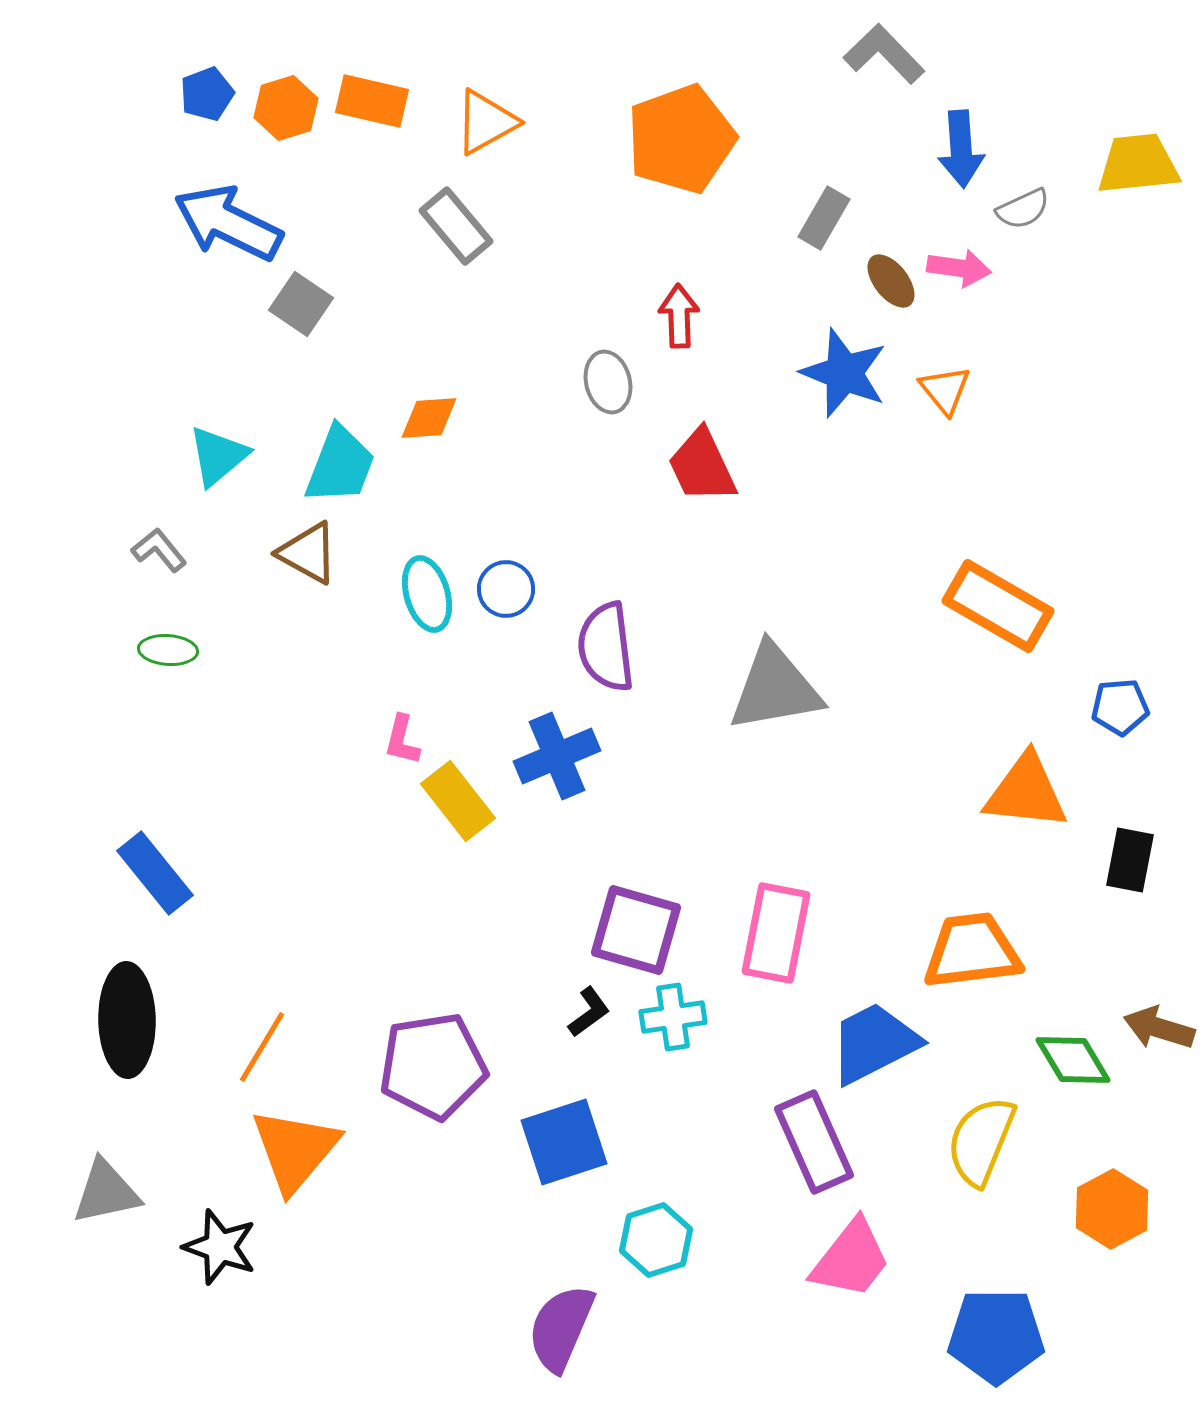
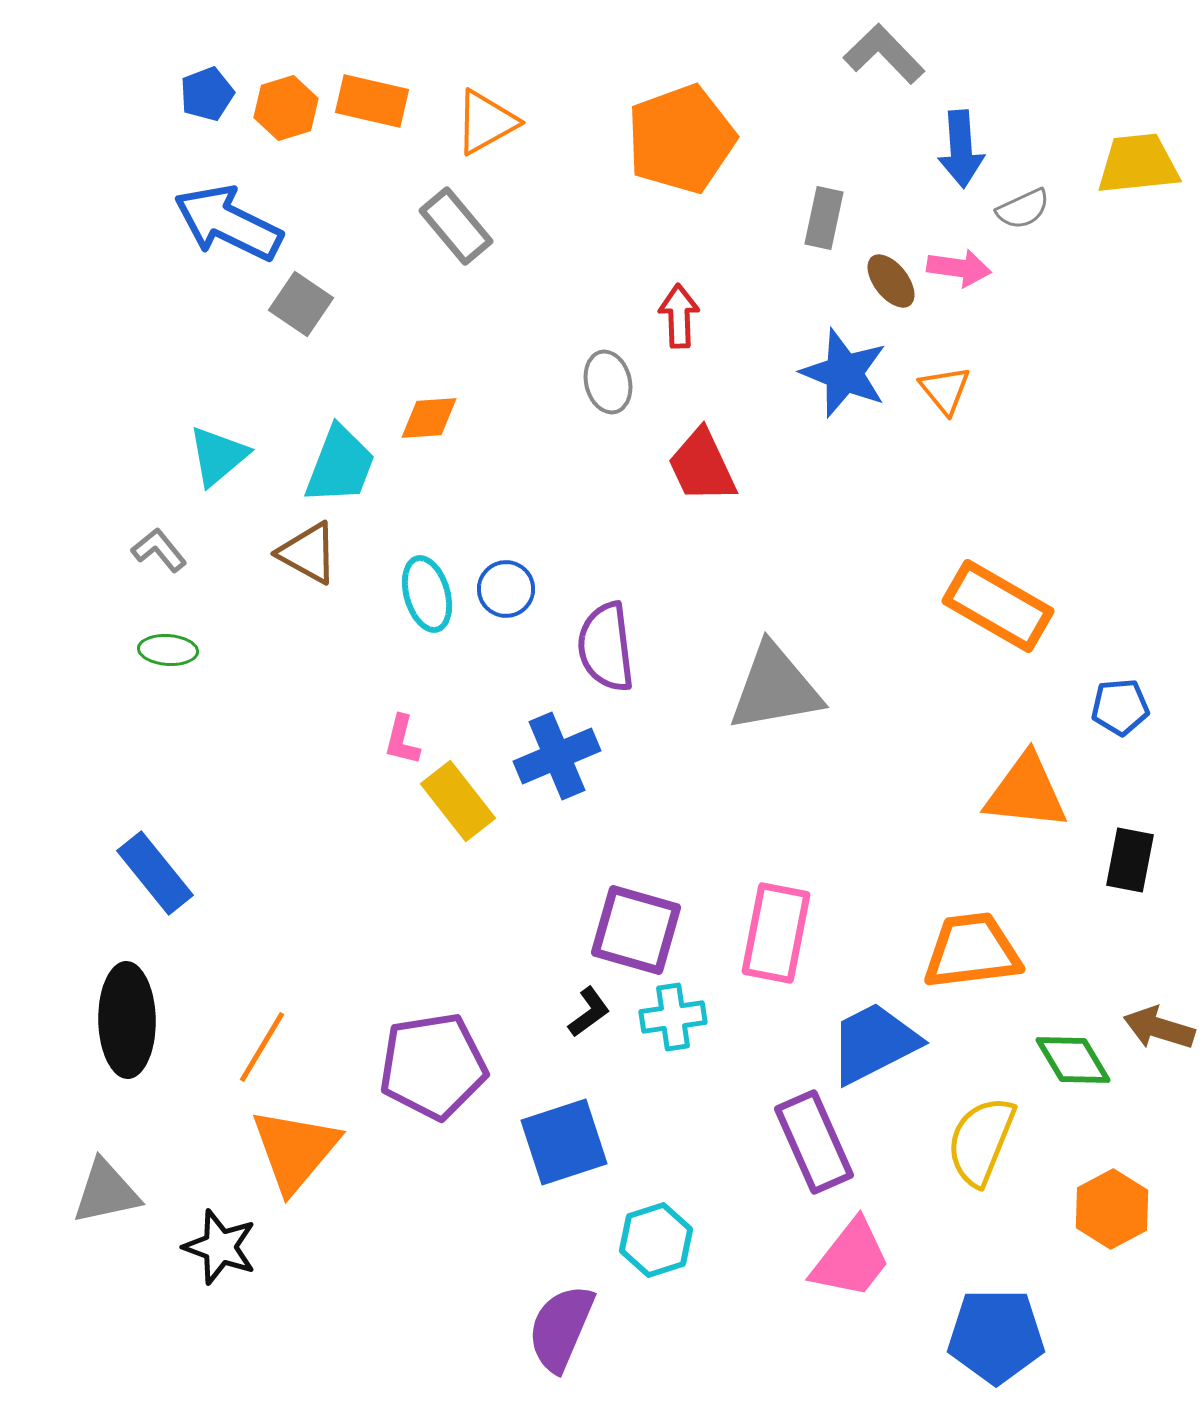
gray rectangle at (824, 218): rotated 18 degrees counterclockwise
